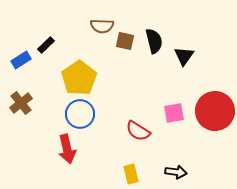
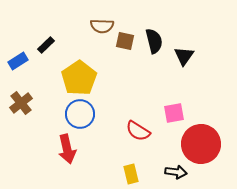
blue rectangle: moved 3 px left, 1 px down
red circle: moved 14 px left, 33 px down
